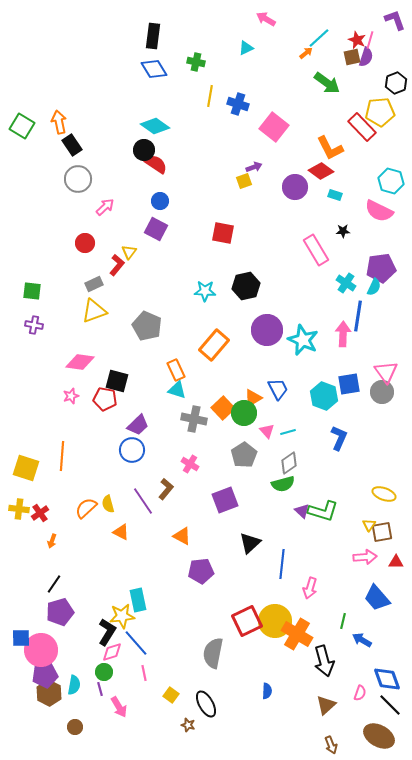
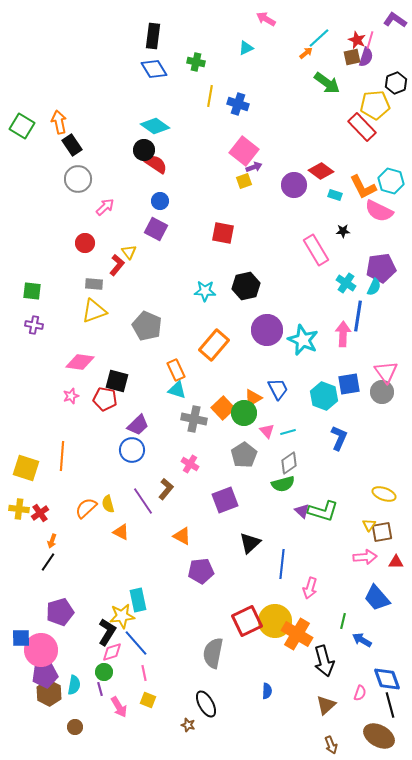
purple L-shape at (395, 20): rotated 35 degrees counterclockwise
yellow pentagon at (380, 112): moved 5 px left, 7 px up
pink square at (274, 127): moved 30 px left, 24 px down
orange L-shape at (330, 148): moved 33 px right, 39 px down
purple circle at (295, 187): moved 1 px left, 2 px up
yellow triangle at (129, 252): rotated 14 degrees counterclockwise
gray rectangle at (94, 284): rotated 30 degrees clockwise
black line at (54, 584): moved 6 px left, 22 px up
yellow square at (171, 695): moved 23 px left, 5 px down; rotated 14 degrees counterclockwise
black line at (390, 705): rotated 30 degrees clockwise
